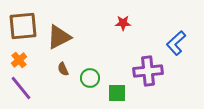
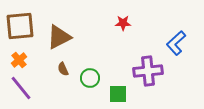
brown square: moved 3 px left
green square: moved 1 px right, 1 px down
